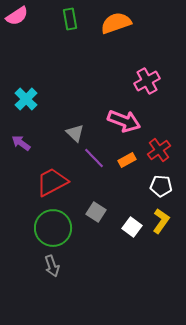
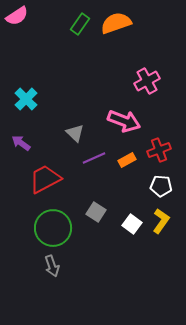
green rectangle: moved 10 px right, 5 px down; rotated 45 degrees clockwise
red cross: rotated 15 degrees clockwise
purple line: rotated 70 degrees counterclockwise
red trapezoid: moved 7 px left, 3 px up
white square: moved 3 px up
